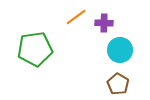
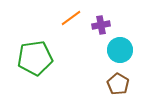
orange line: moved 5 px left, 1 px down
purple cross: moved 3 px left, 2 px down; rotated 12 degrees counterclockwise
green pentagon: moved 9 px down
